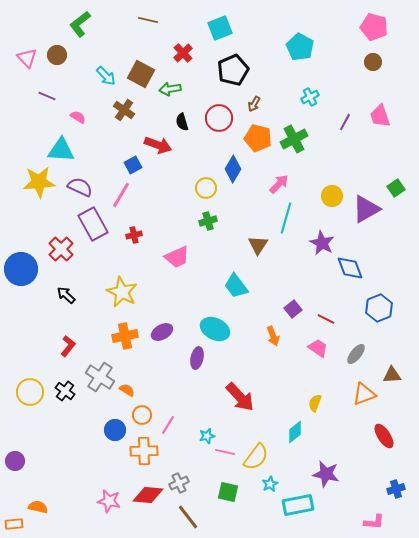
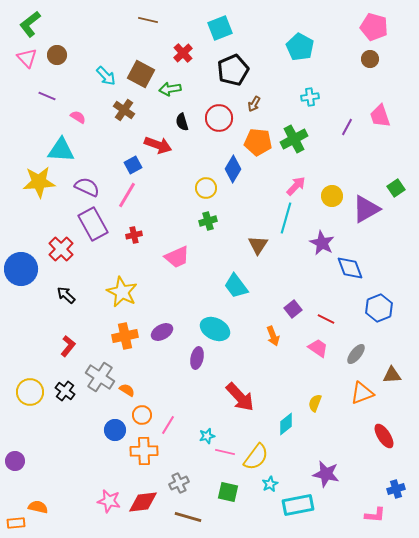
green L-shape at (80, 24): moved 50 px left
brown circle at (373, 62): moved 3 px left, 3 px up
cyan cross at (310, 97): rotated 18 degrees clockwise
purple line at (345, 122): moved 2 px right, 5 px down
orange pentagon at (258, 138): moved 4 px down; rotated 8 degrees counterclockwise
pink arrow at (279, 184): moved 17 px right, 2 px down
purple semicircle at (80, 187): moved 7 px right
pink line at (121, 195): moved 6 px right
orange triangle at (364, 394): moved 2 px left, 1 px up
cyan diamond at (295, 432): moved 9 px left, 8 px up
red diamond at (148, 495): moved 5 px left, 7 px down; rotated 12 degrees counterclockwise
brown line at (188, 517): rotated 36 degrees counterclockwise
pink L-shape at (374, 522): moved 1 px right, 7 px up
orange rectangle at (14, 524): moved 2 px right, 1 px up
